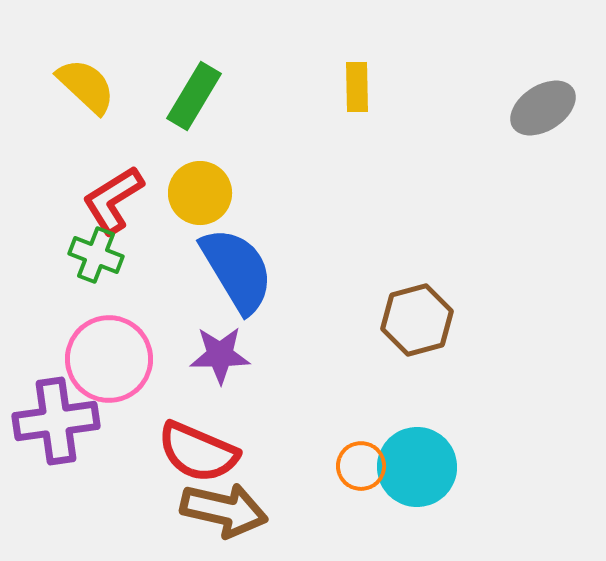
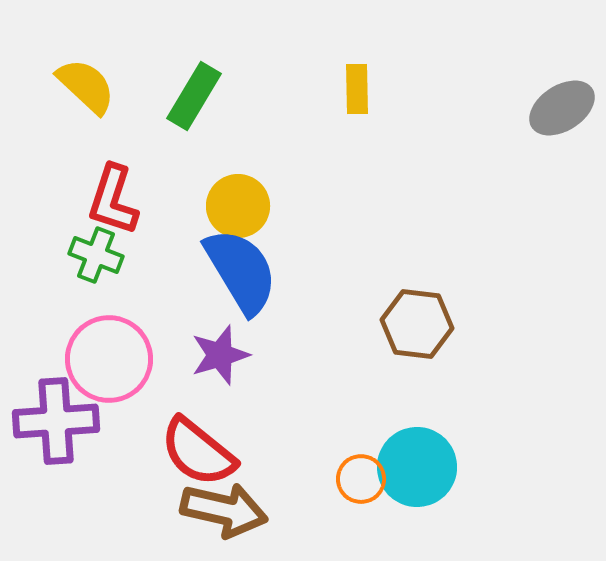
yellow rectangle: moved 2 px down
gray ellipse: moved 19 px right
yellow circle: moved 38 px right, 13 px down
red L-shape: rotated 40 degrees counterclockwise
blue semicircle: moved 4 px right, 1 px down
brown hexagon: moved 4 px down; rotated 22 degrees clockwise
purple star: rotated 16 degrees counterclockwise
purple cross: rotated 4 degrees clockwise
red semicircle: rotated 16 degrees clockwise
orange circle: moved 13 px down
